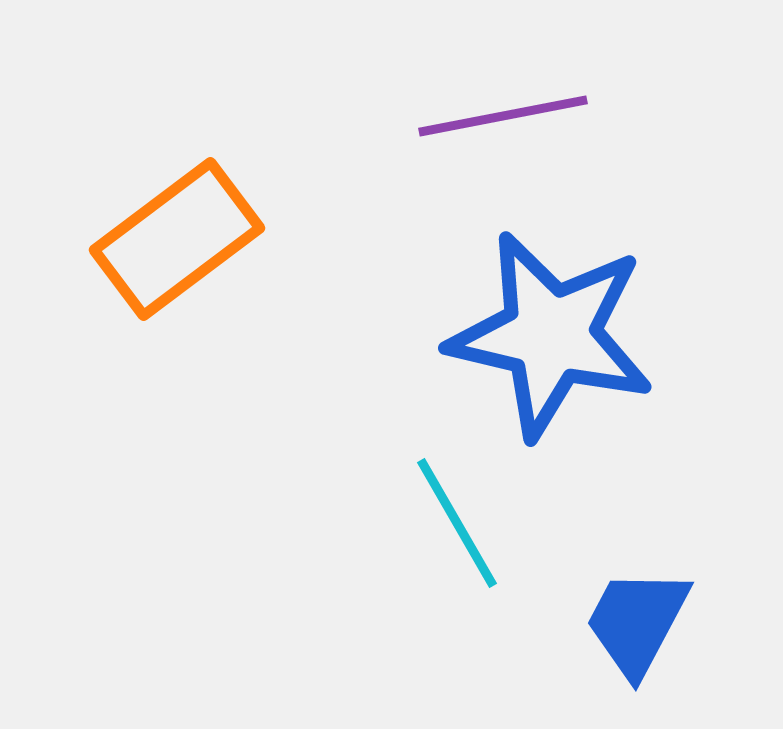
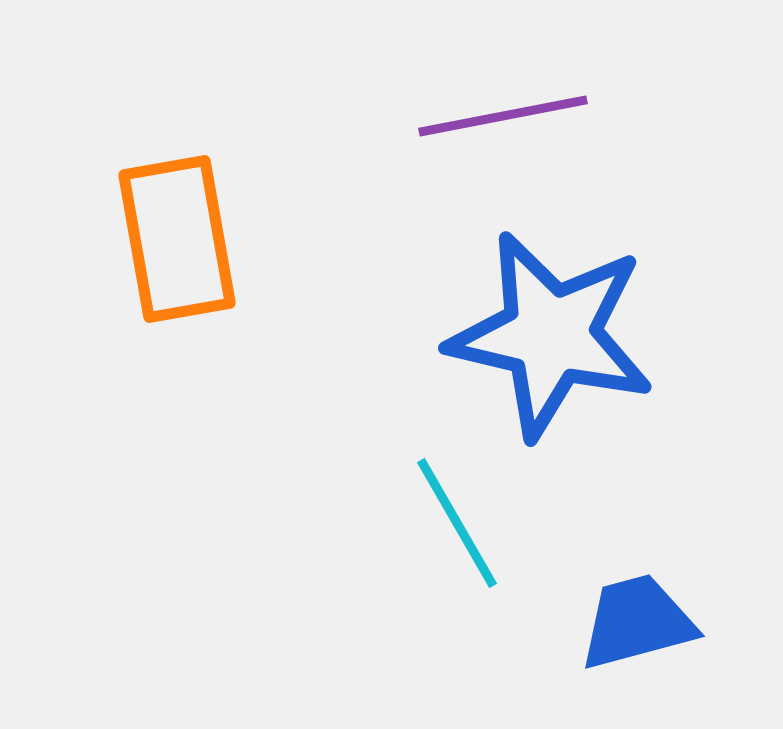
orange rectangle: rotated 63 degrees counterclockwise
blue trapezoid: rotated 47 degrees clockwise
